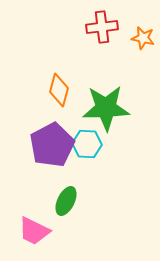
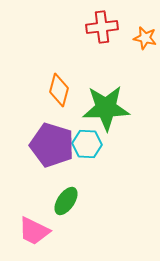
orange star: moved 2 px right
purple pentagon: rotated 27 degrees counterclockwise
green ellipse: rotated 8 degrees clockwise
